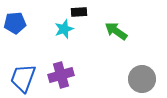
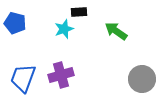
blue pentagon: rotated 20 degrees clockwise
